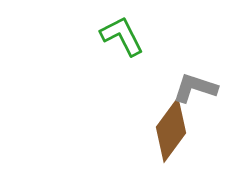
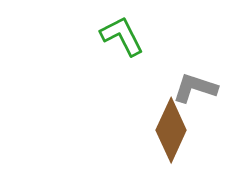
brown diamond: rotated 12 degrees counterclockwise
